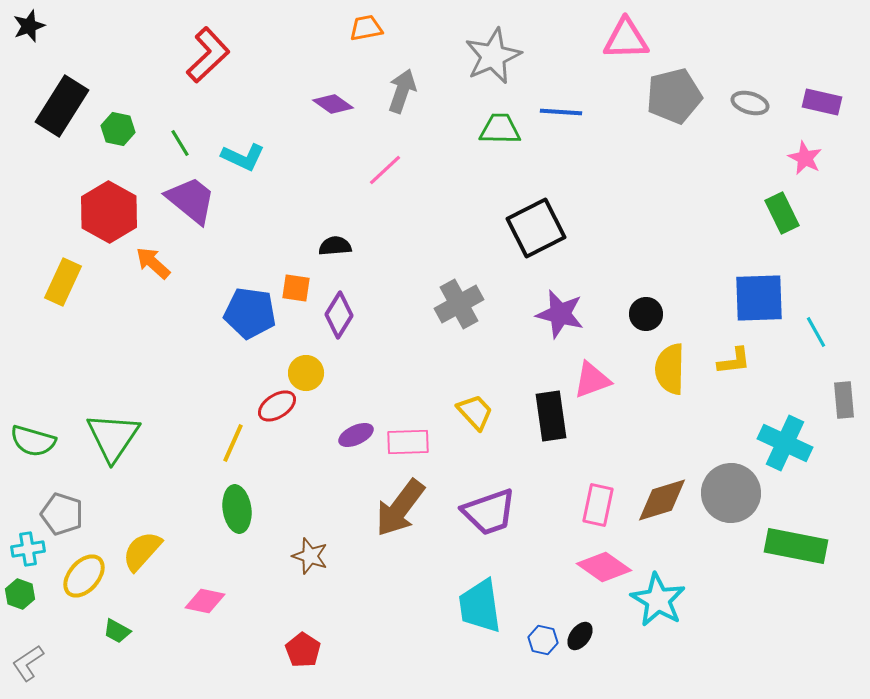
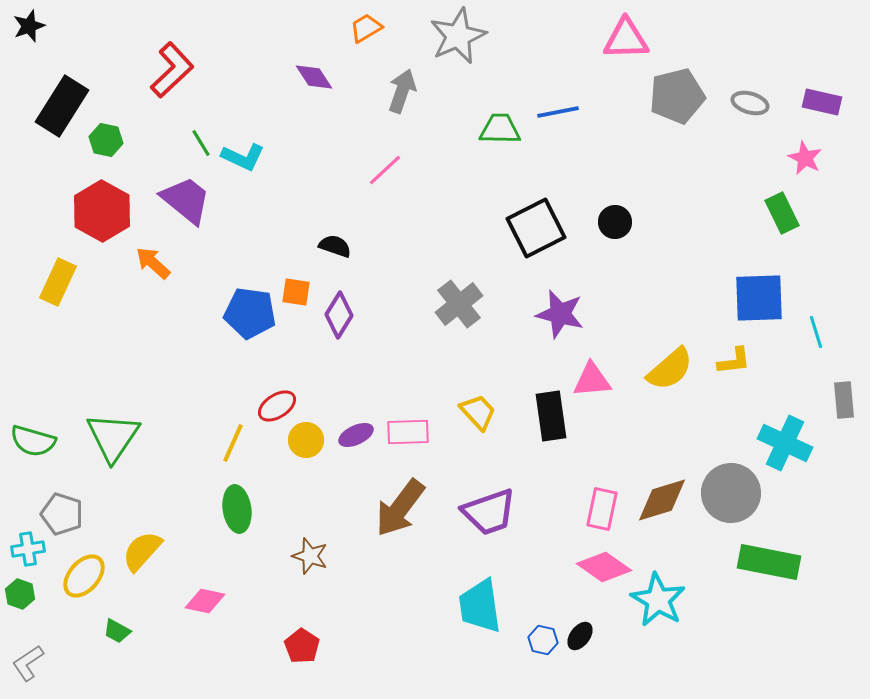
orange trapezoid at (366, 28): rotated 20 degrees counterclockwise
red L-shape at (208, 55): moved 36 px left, 15 px down
gray star at (493, 56): moved 35 px left, 20 px up
gray pentagon at (674, 96): moved 3 px right
purple diamond at (333, 104): moved 19 px left, 27 px up; rotated 21 degrees clockwise
blue line at (561, 112): moved 3 px left; rotated 15 degrees counterclockwise
green hexagon at (118, 129): moved 12 px left, 11 px down
green line at (180, 143): moved 21 px right
purple trapezoid at (191, 200): moved 5 px left
red hexagon at (109, 212): moved 7 px left, 1 px up
black semicircle at (335, 246): rotated 24 degrees clockwise
yellow rectangle at (63, 282): moved 5 px left
orange square at (296, 288): moved 4 px down
gray cross at (459, 304): rotated 9 degrees counterclockwise
black circle at (646, 314): moved 31 px left, 92 px up
cyan line at (816, 332): rotated 12 degrees clockwise
yellow semicircle at (670, 369): rotated 132 degrees counterclockwise
yellow circle at (306, 373): moved 67 px down
pink triangle at (592, 380): rotated 15 degrees clockwise
yellow trapezoid at (475, 412): moved 3 px right
pink rectangle at (408, 442): moved 10 px up
pink rectangle at (598, 505): moved 4 px right, 4 px down
green rectangle at (796, 546): moved 27 px left, 16 px down
red pentagon at (303, 650): moved 1 px left, 4 px up
